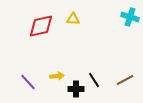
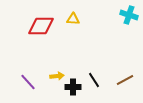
cyan cross: moved 1 px left, 2 px up
red diamond: rotated 12 degrees clockwise
black cross: moved 3 px left, 2 px up
